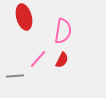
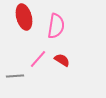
pink semicircle: moved 7 px left, 5 px up
red semicircle: rotated 84 degrees counterclockwise
